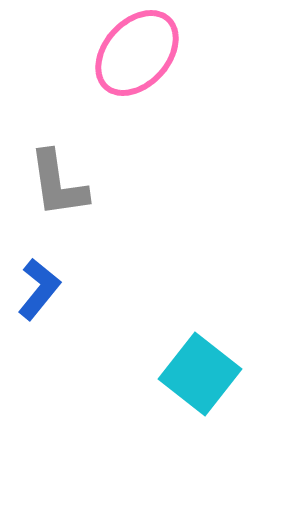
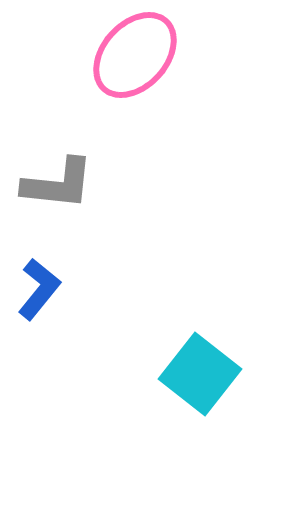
pink ellipse: moved 2 px left, 2 px down
gray L-shape: rotated 76 degrees counterclockwise
